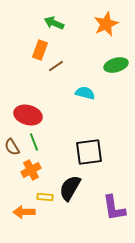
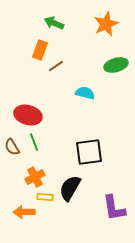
orange cross: moved 4 px right, 7 px down
